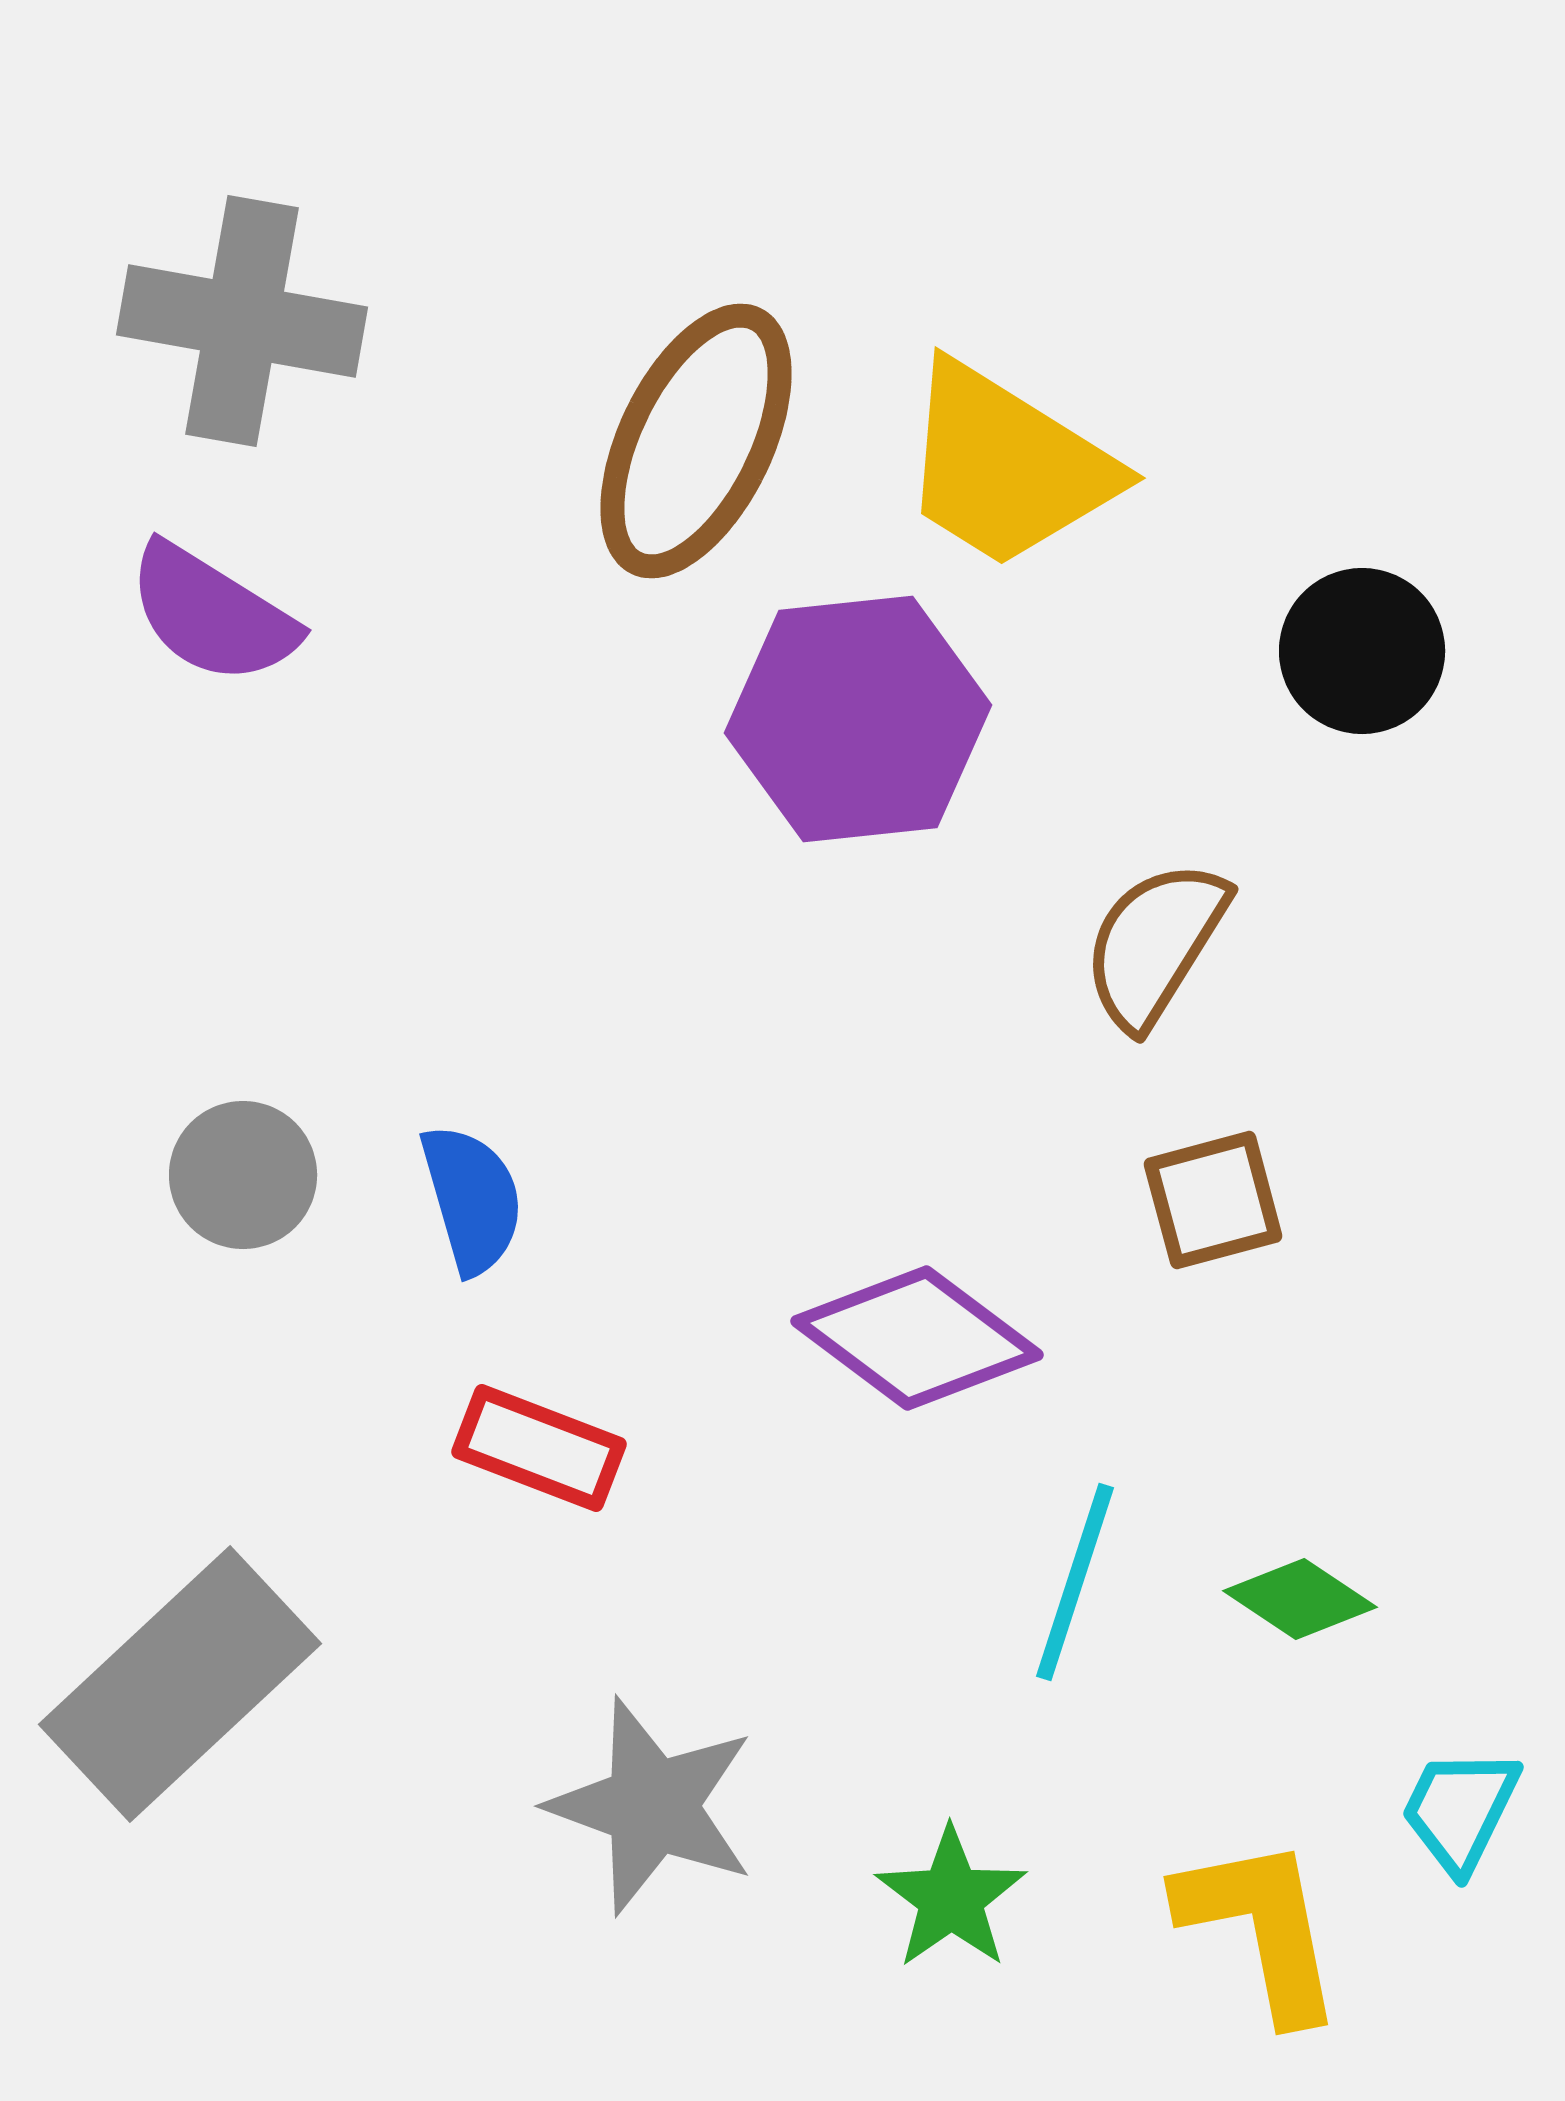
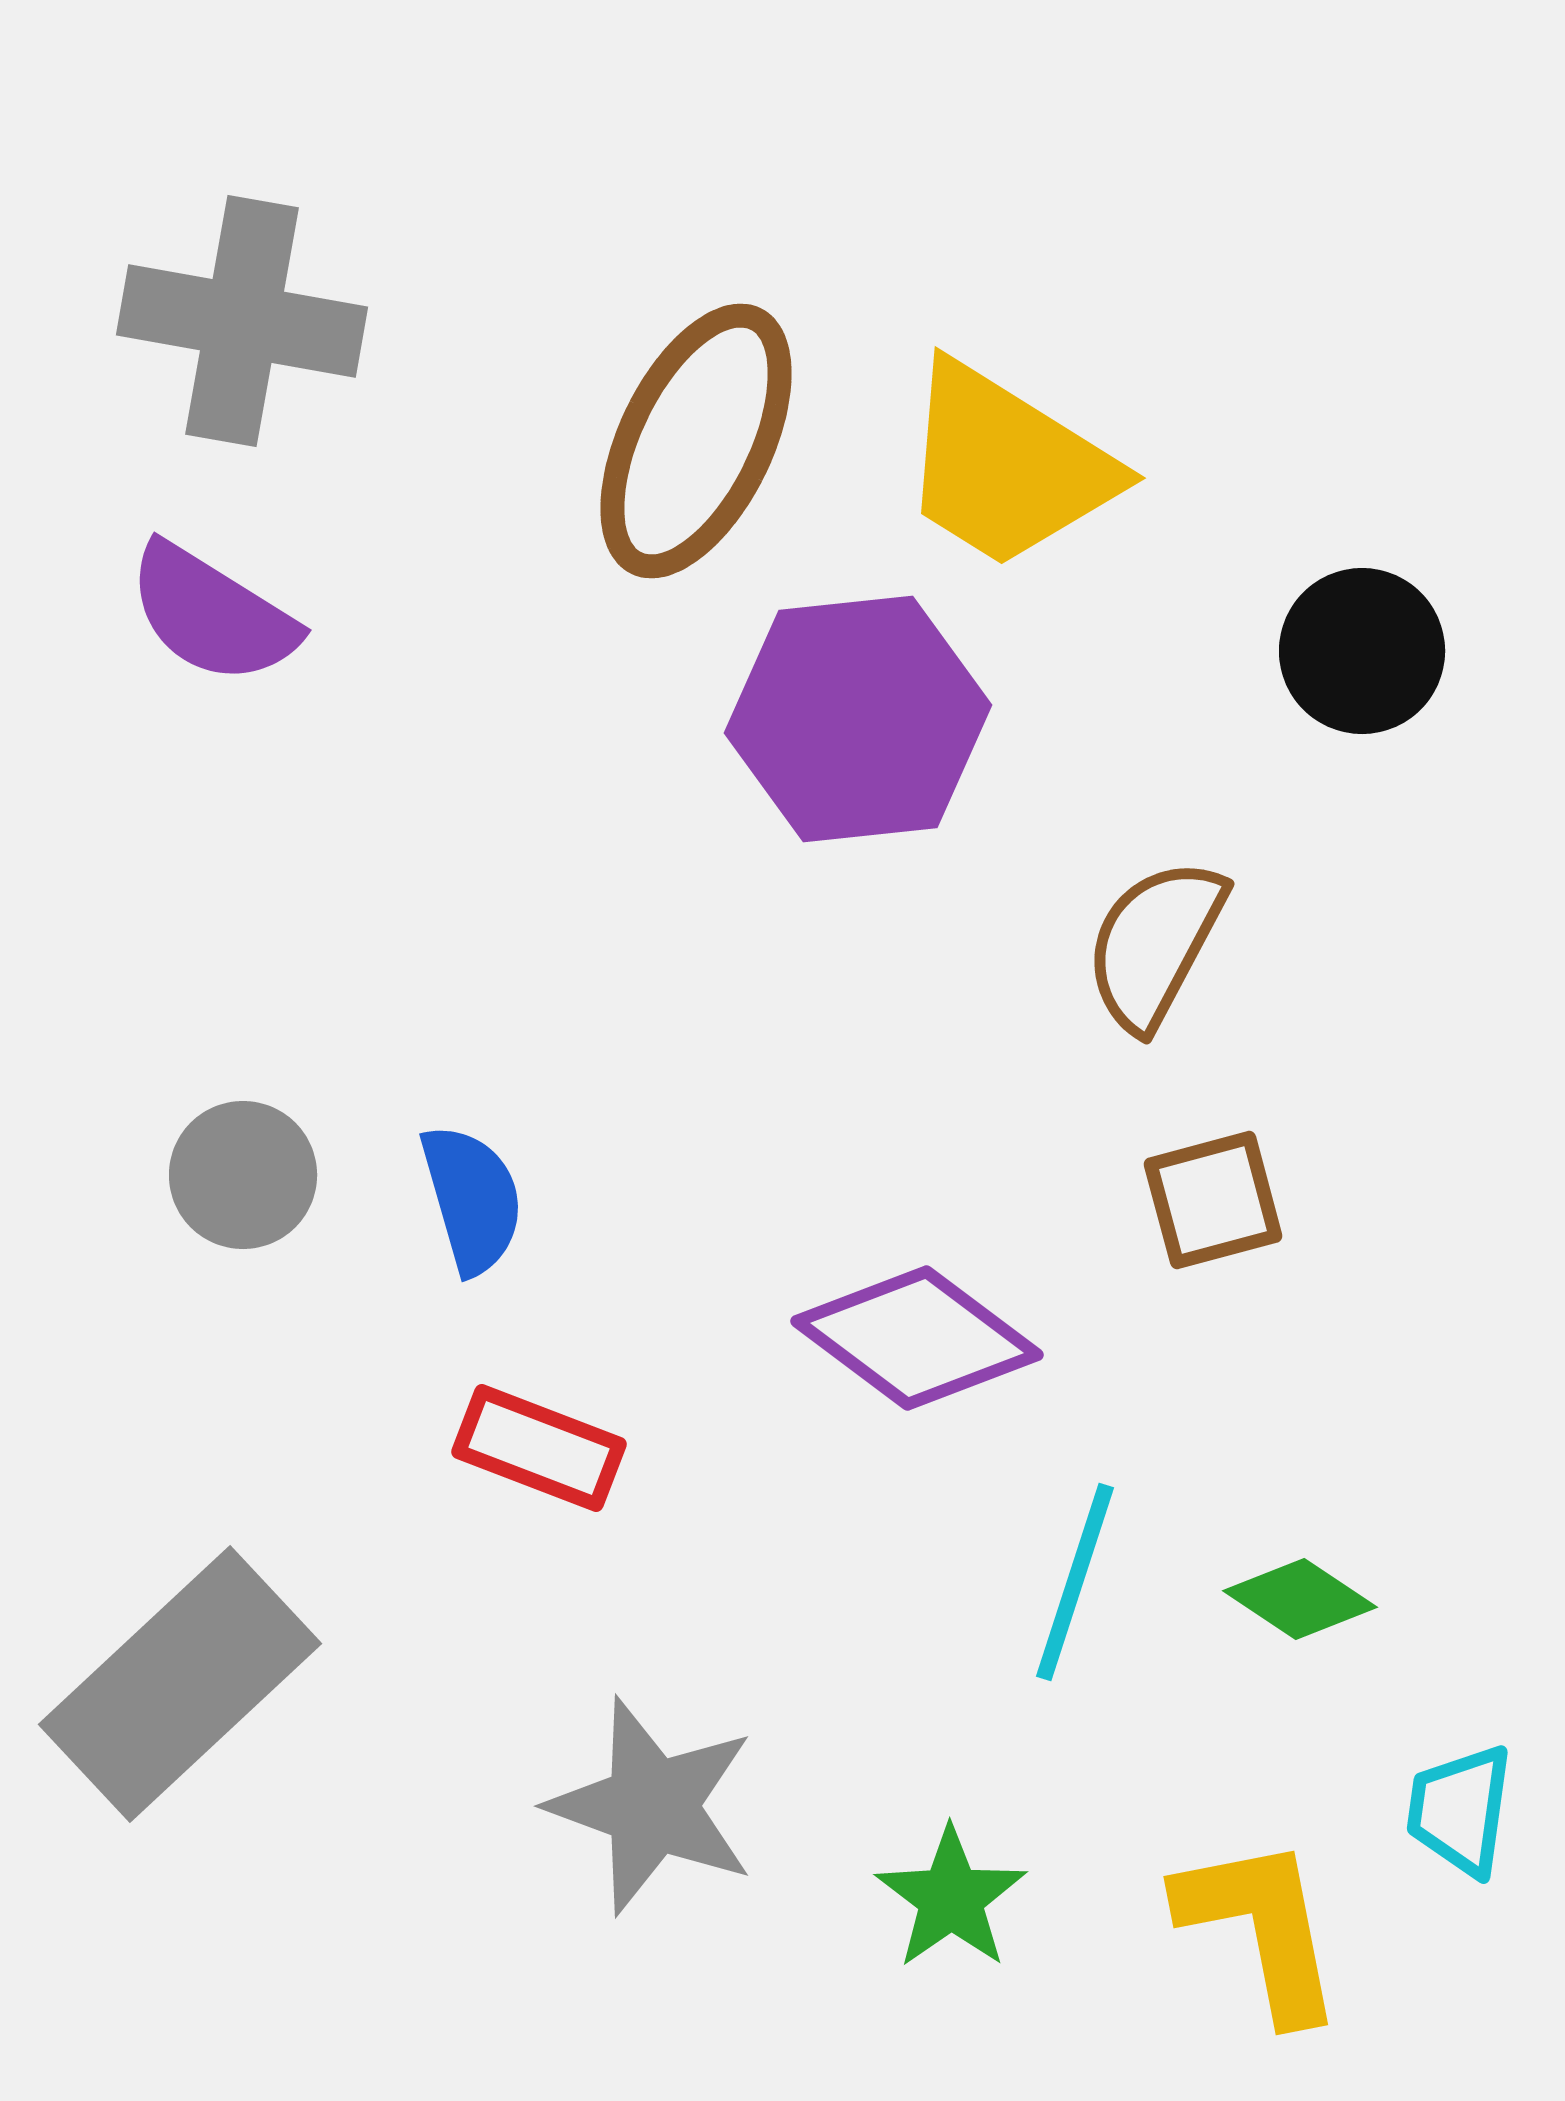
brown semicircle: rotated 4 degrees counterclockwise
cyan trapezoid: rotated 18 degrees counterclockwise
